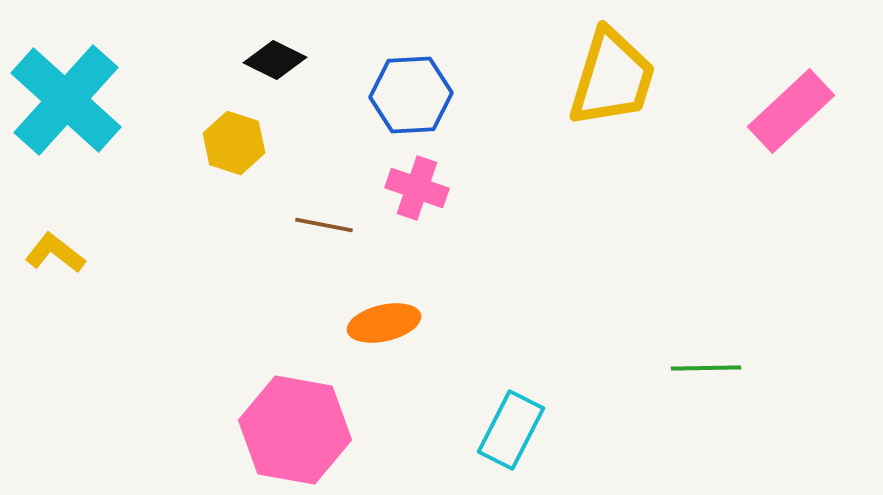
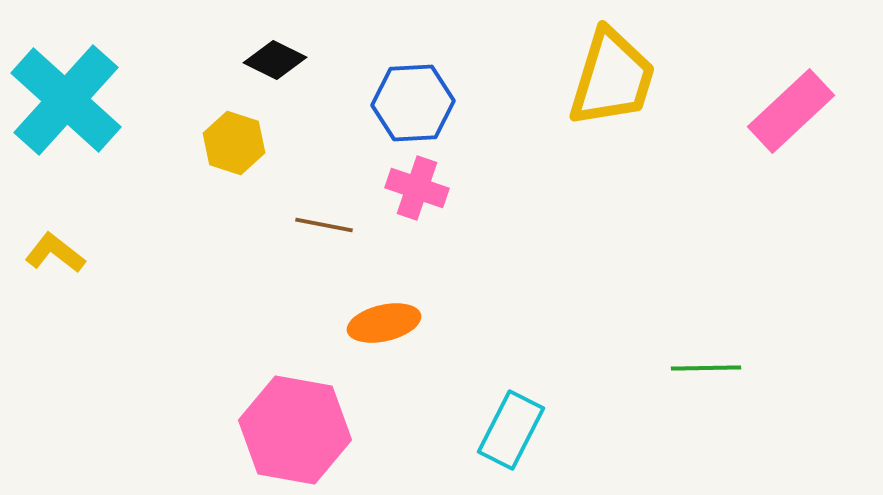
blue hexagon: moved 2 px right, 8 px down
